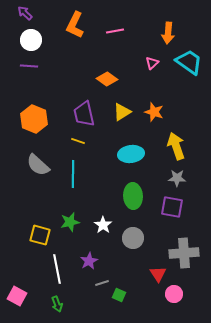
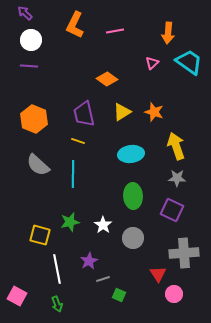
purple square: moved 3 px down; rotated 15 degrees clockwise
gray line: moved 1 px right, 4 px up
